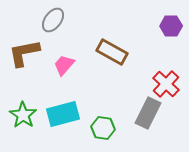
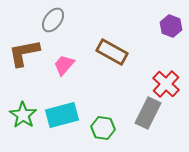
purple hexagon: rotated 20 degrees clockwise
cyan rectangle: moved 1 px left, 1 px down
